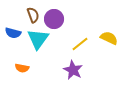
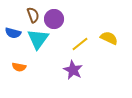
orange semicircle: moved 3 px left, 1 px up
